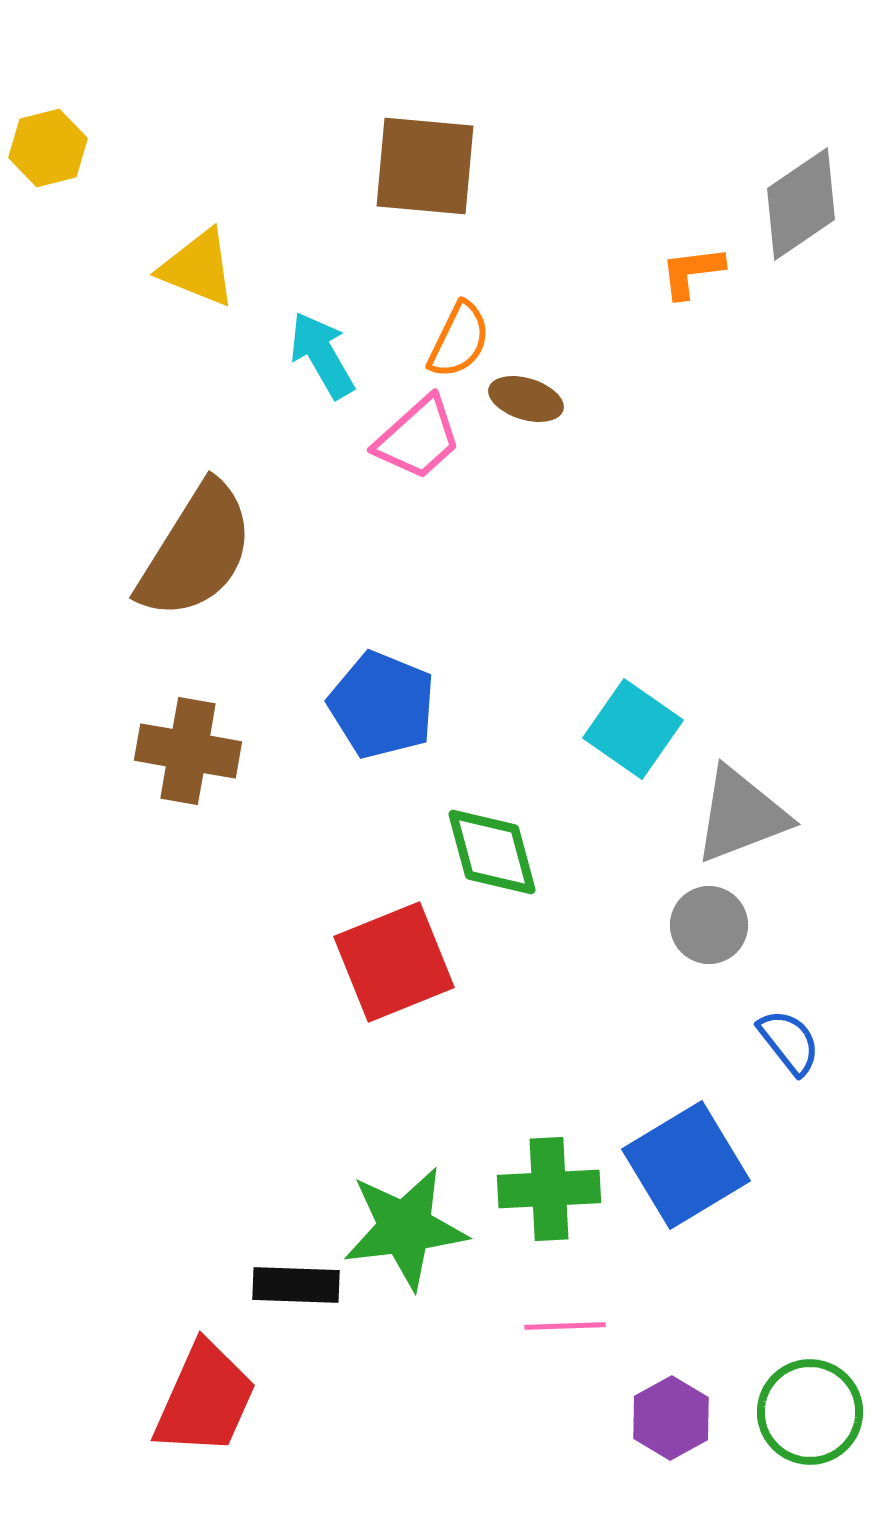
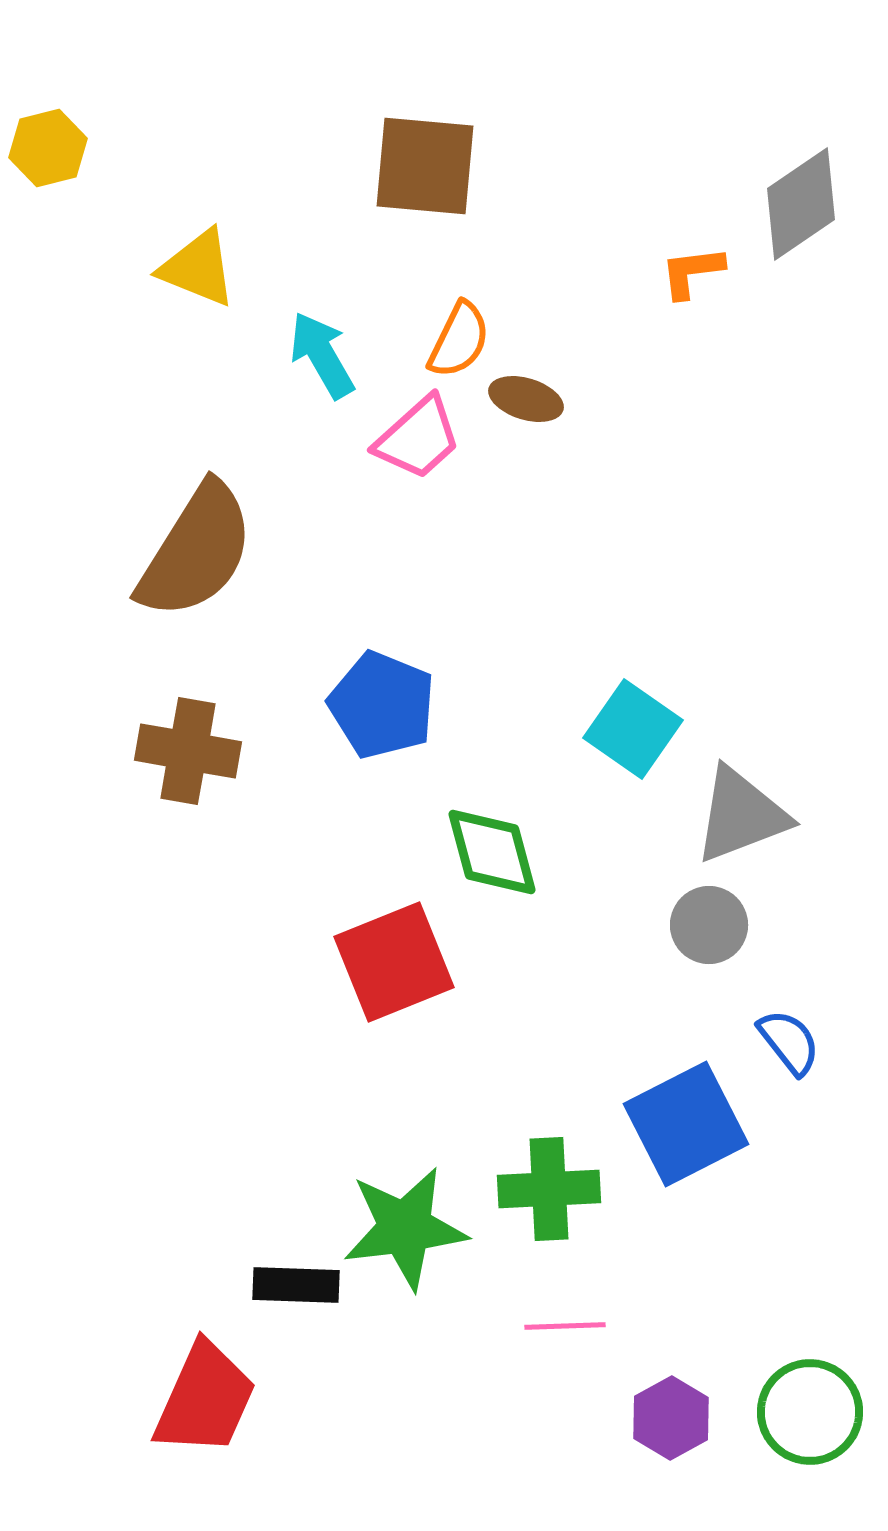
blue square: moved 41 px up; rotated 4 degrees clockwise
